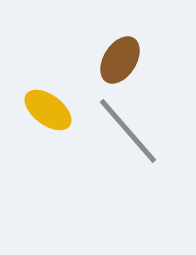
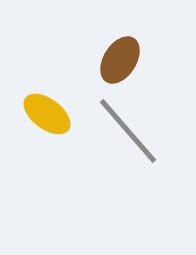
yellow ellipse: moved 1 px left, 4 px down
